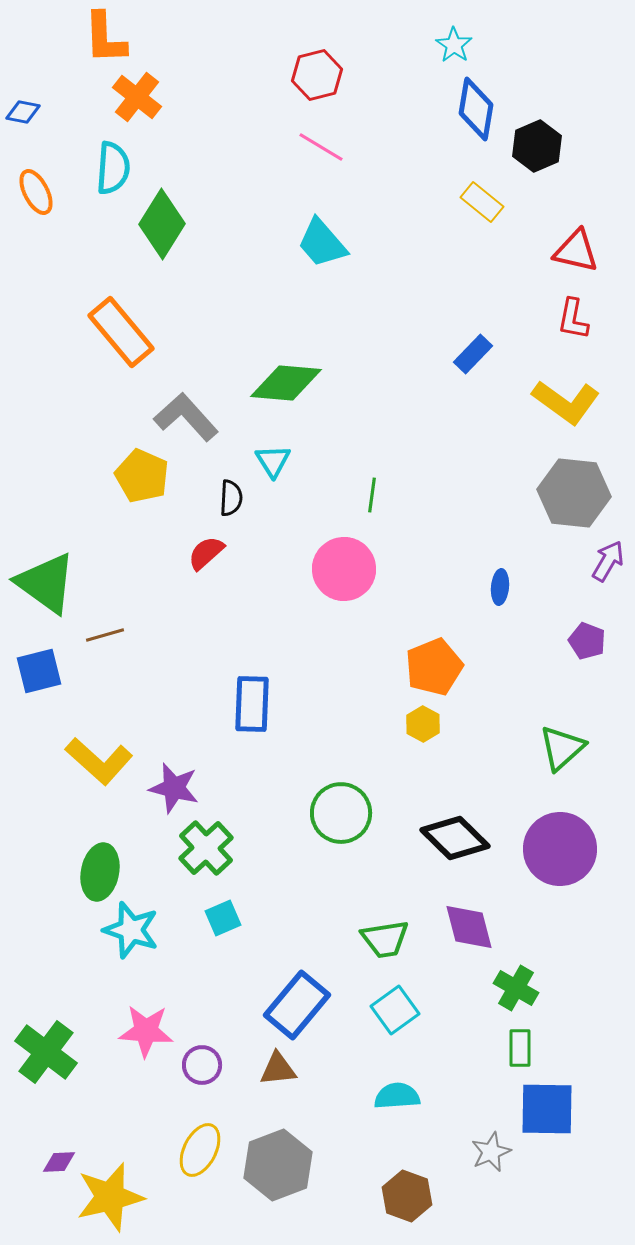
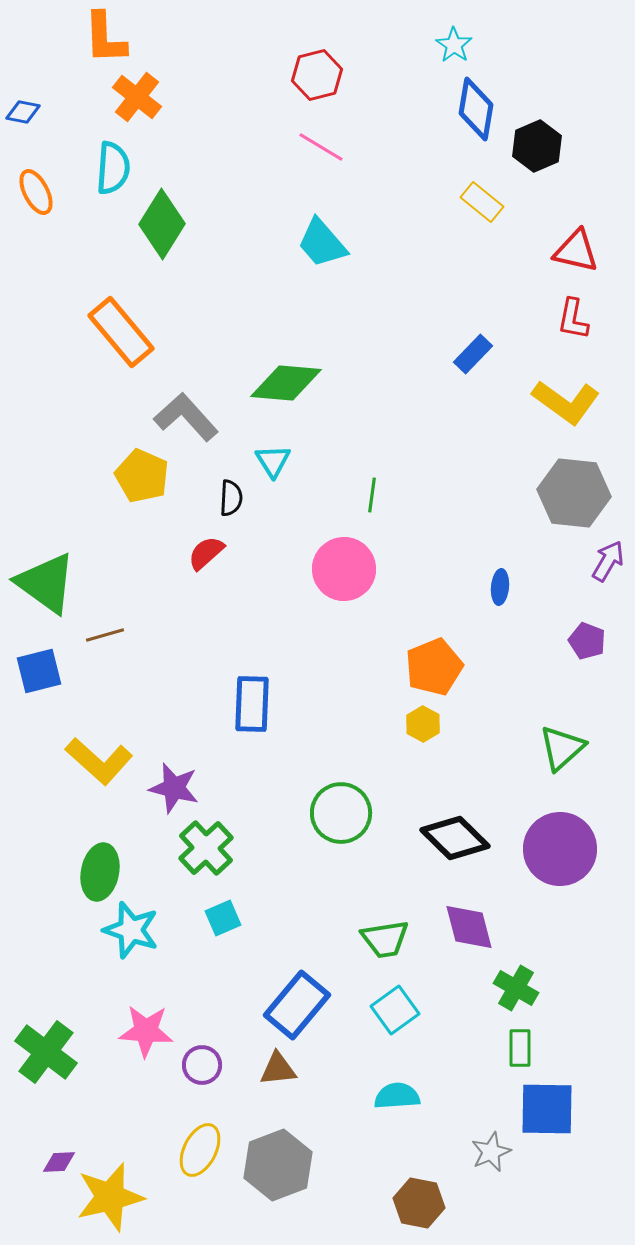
brown hexagon at (407, 1196): moved 12 px right, 7 px down; rotated 9 degrees counterclockwise
